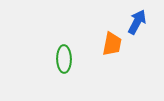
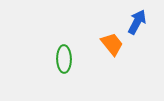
orange trapezoid: rotated 50 degrees counterclockwise
